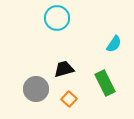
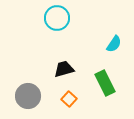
gray circle: moved 8 px left, 7 px down
